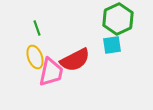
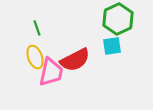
cyan square: moved 1 px down
